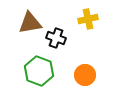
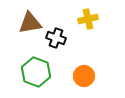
green hexagon: moved 3 px left, 1 px down
orange circle: moved 1 px left, 1 px down
